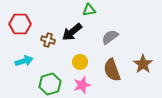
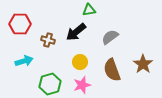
black arrow: moved 4 px right
